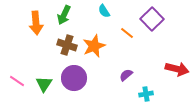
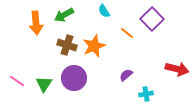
green arrow: rotated 36 degrees clockwise
